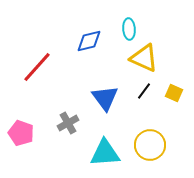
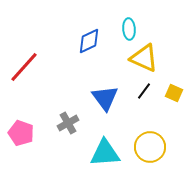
blue diamond: rotated 12 degrees counterclockwise
red line: moved 13 px left
yellow circle: moved 2 px down
